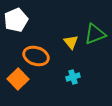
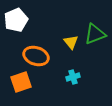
orange square: moved 3 px right, 3 px down; rotated 25 degrees clockwise
